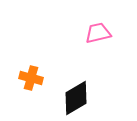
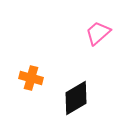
pink trapezoid: rotated 28 degrees counterclockwise
